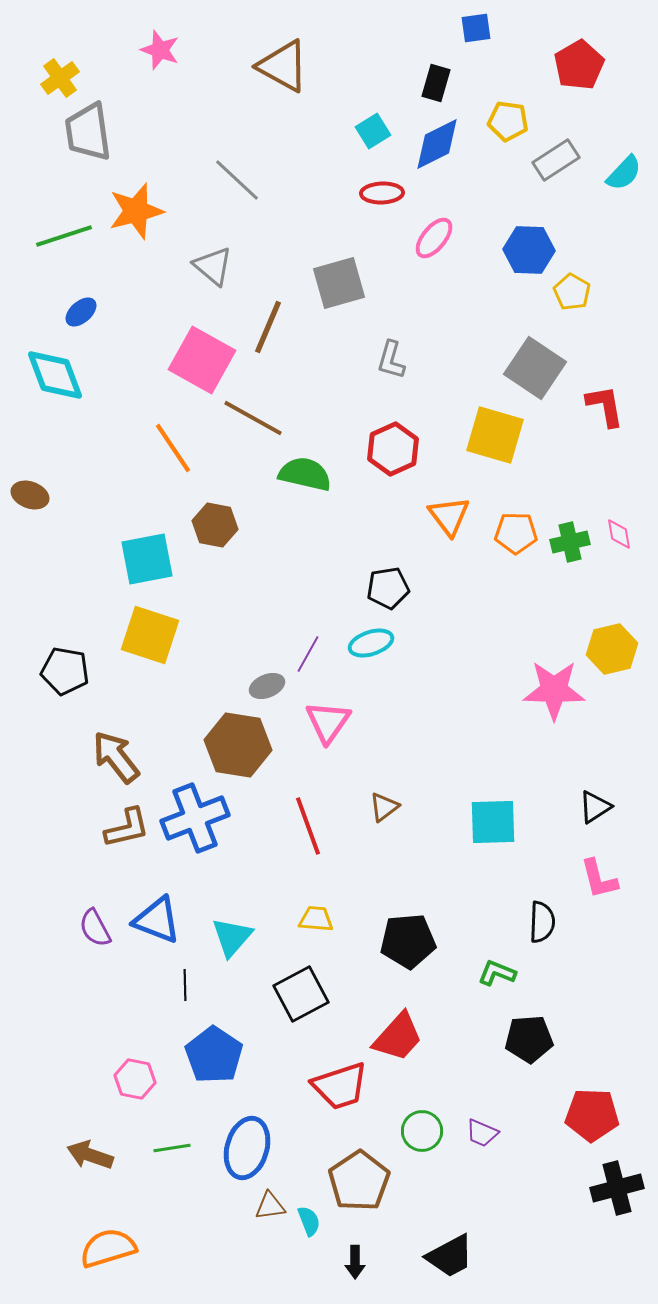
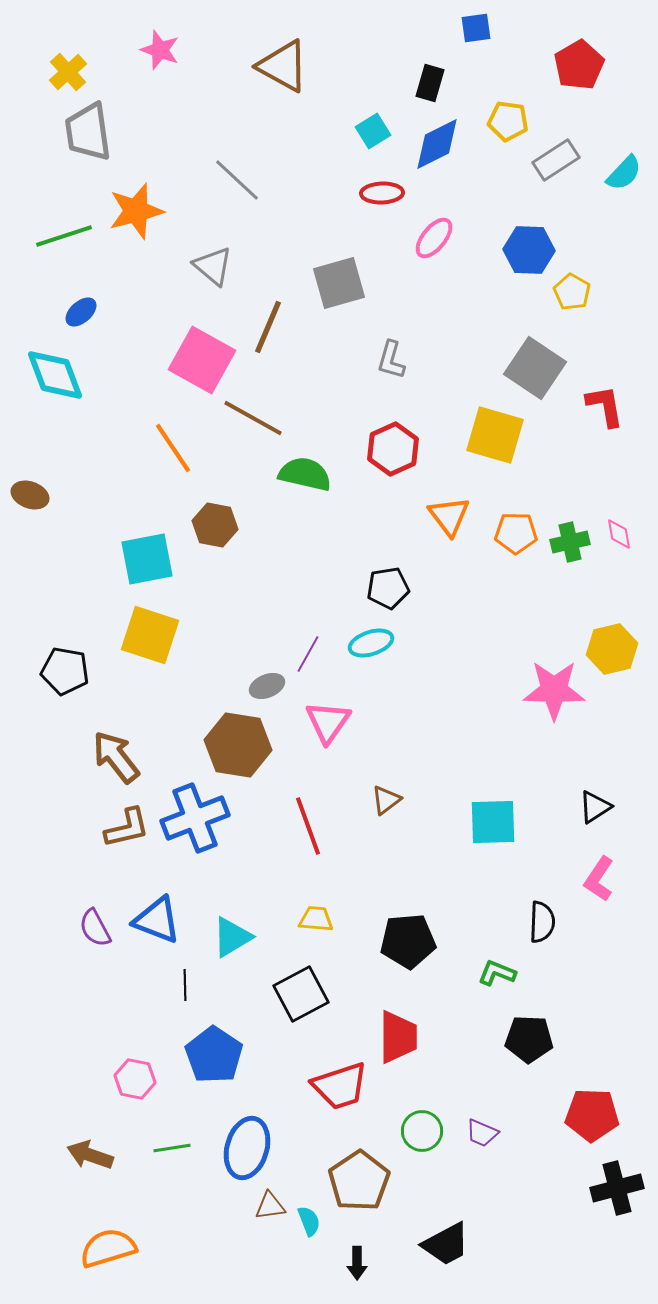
yellow cross at (60, 78): moved 8 px right, 6 px up; rotated 6 degrees counterclockwise
black rectangle at (436, 83): moved 6 px left
brown triangle at (384, 807): moved 2 px right, 7 px up
pink L-shape at (599, 879): rotated 48 degrees clockwise
cyan triangle at (232, 937): rotated 18 degrees clockwise
red trapezoid at (398, 1037): rotated 42 degrees counterclockwise
black pentagon at (529, 1039): rotated 6 degrees clockwise
black trapezoid at (450, 1256): moved 4 px left, 12 px up
black arrow at (355, 1262): moved 2 px right, 1 px down
